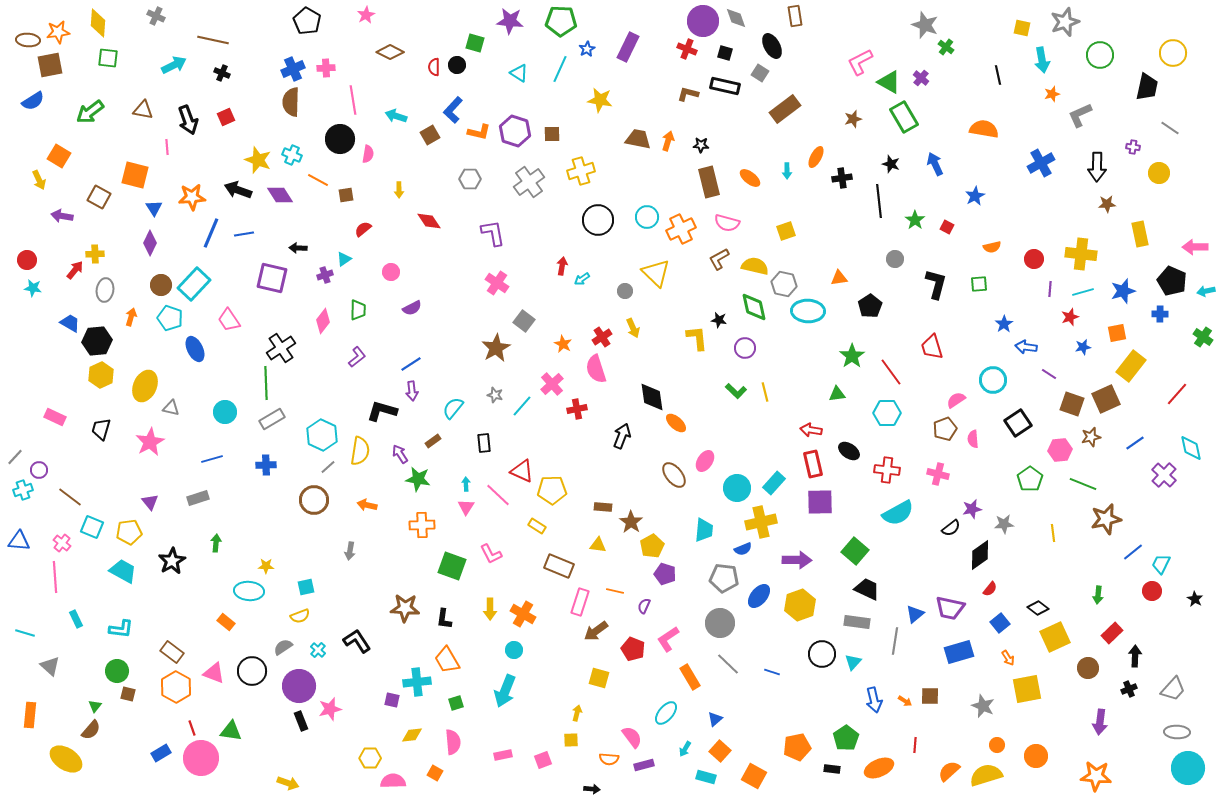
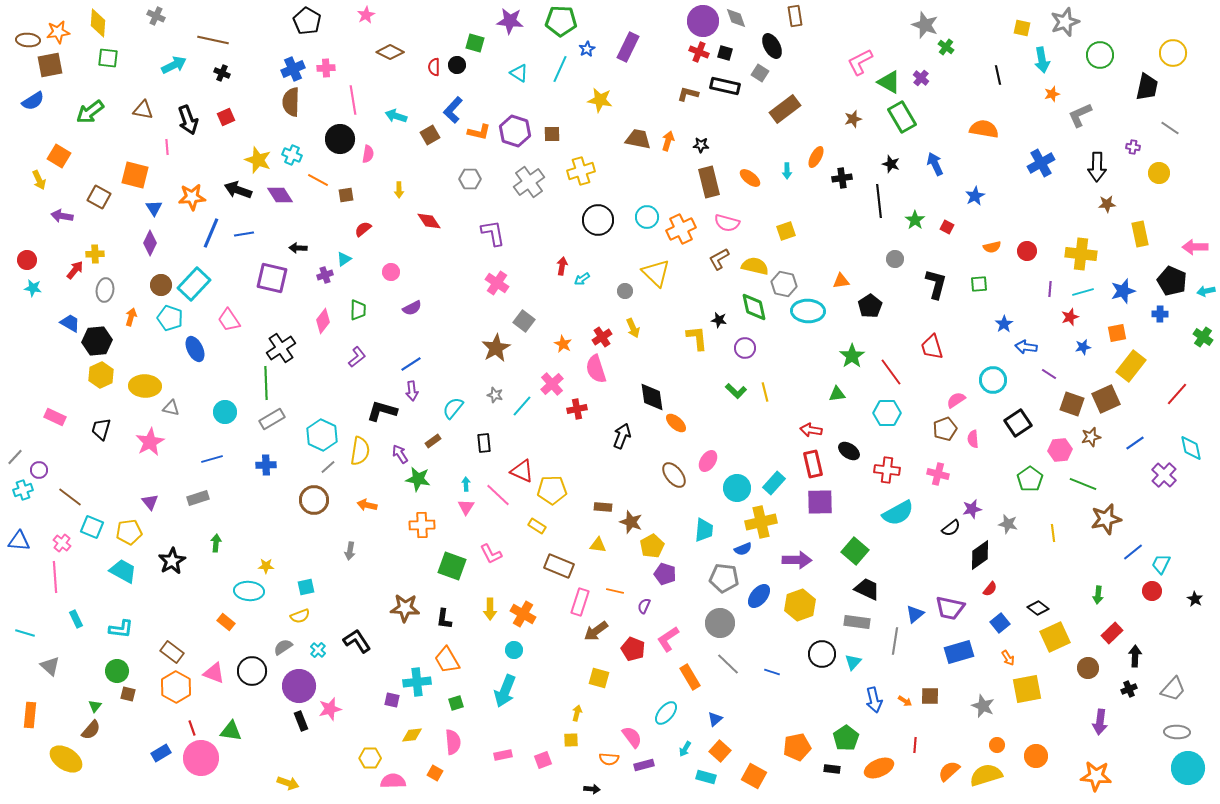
red cross at (687, 49): moved 12 px right, 3 px down
green rectangle at (904, 117): moved 2 px left
red circle at (1034, 259): moved 7 px left, 8 px up
orange triangle at (839, 278): moved 2 px right, 3 px down
yellow ellipse at (145, 386): rotated 68 degrees clockwise
pink ellipse at (705, 461): moved 3 px right
brown star at (631, 522): rotated 15 degrees counterclockwise
gray star at (1004, 524): moved 4 px right; rotated 18 degrees clockwise
